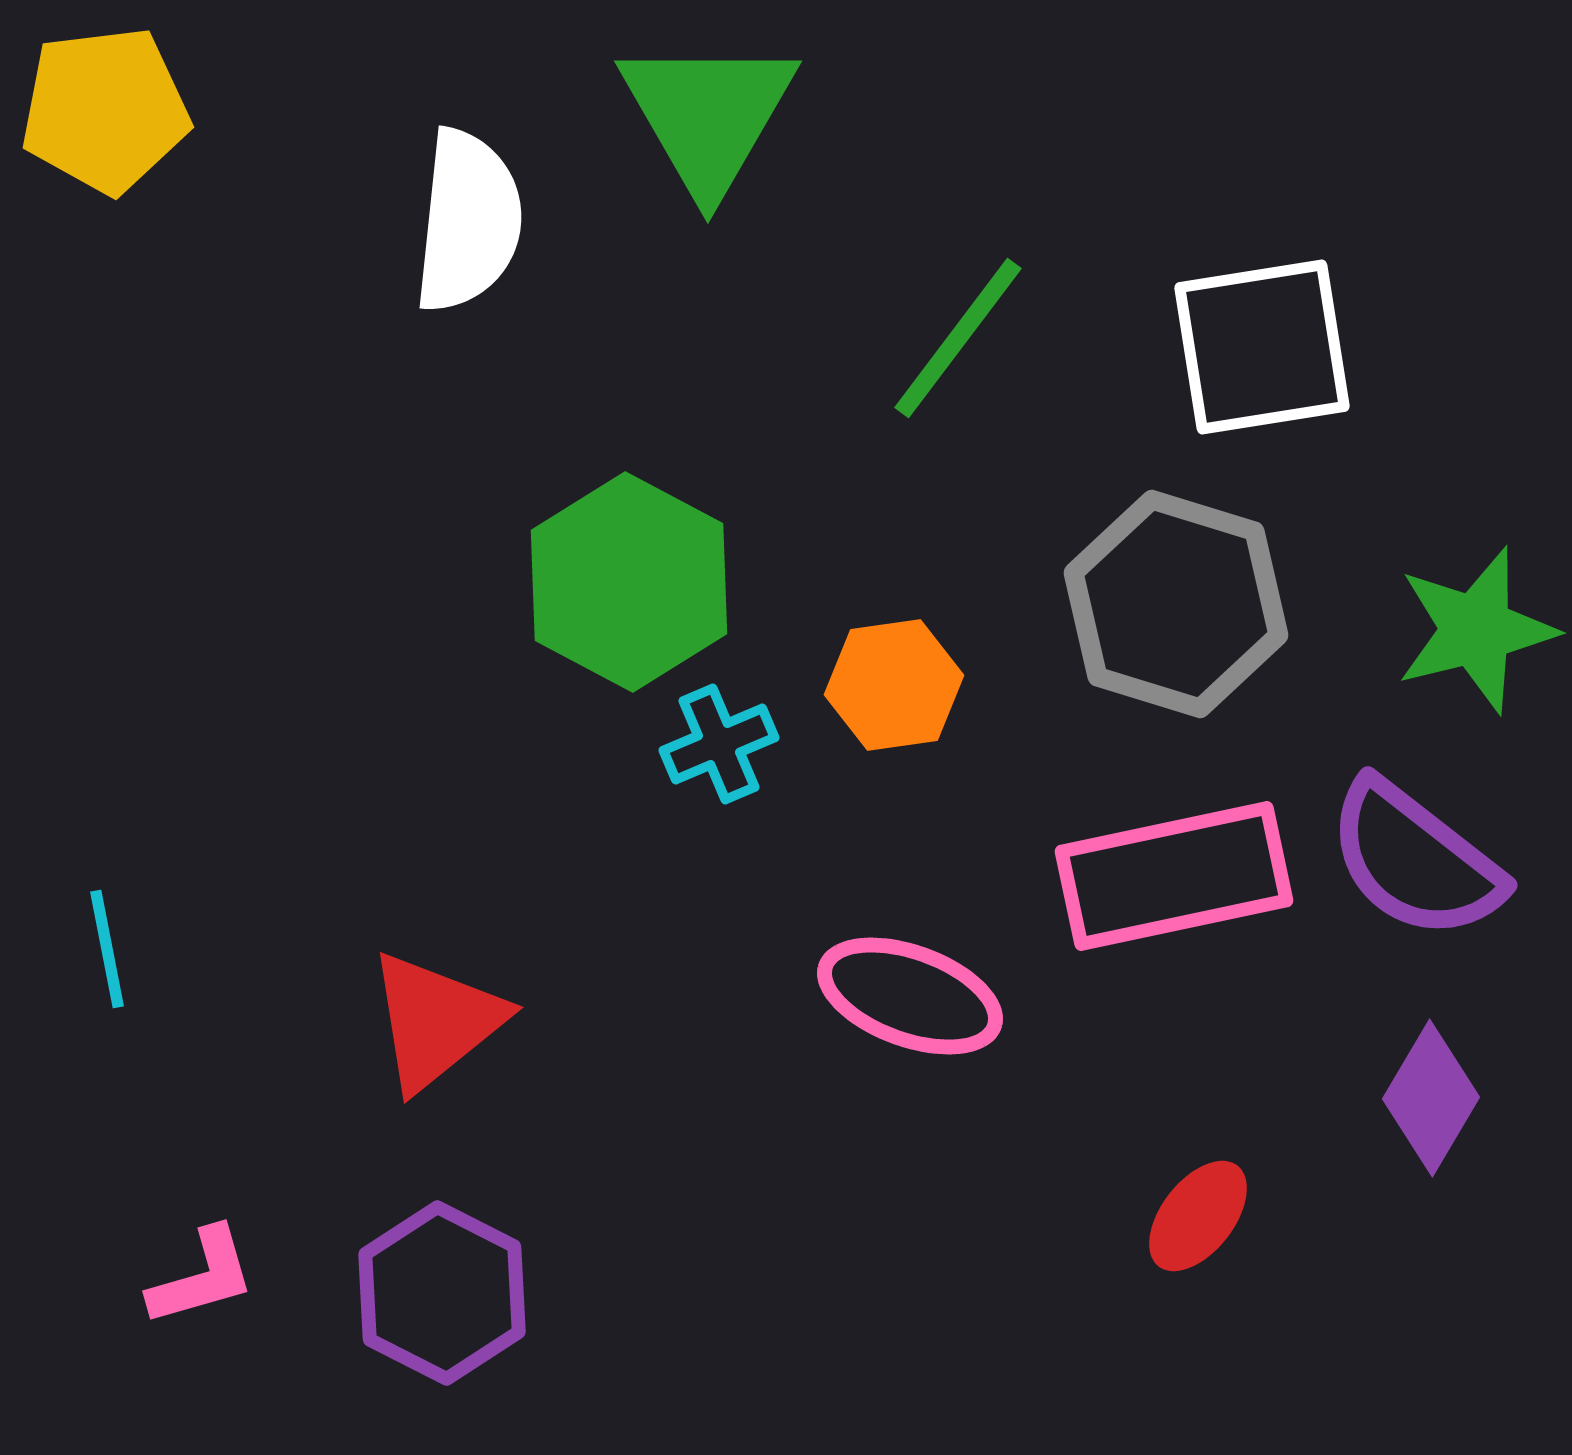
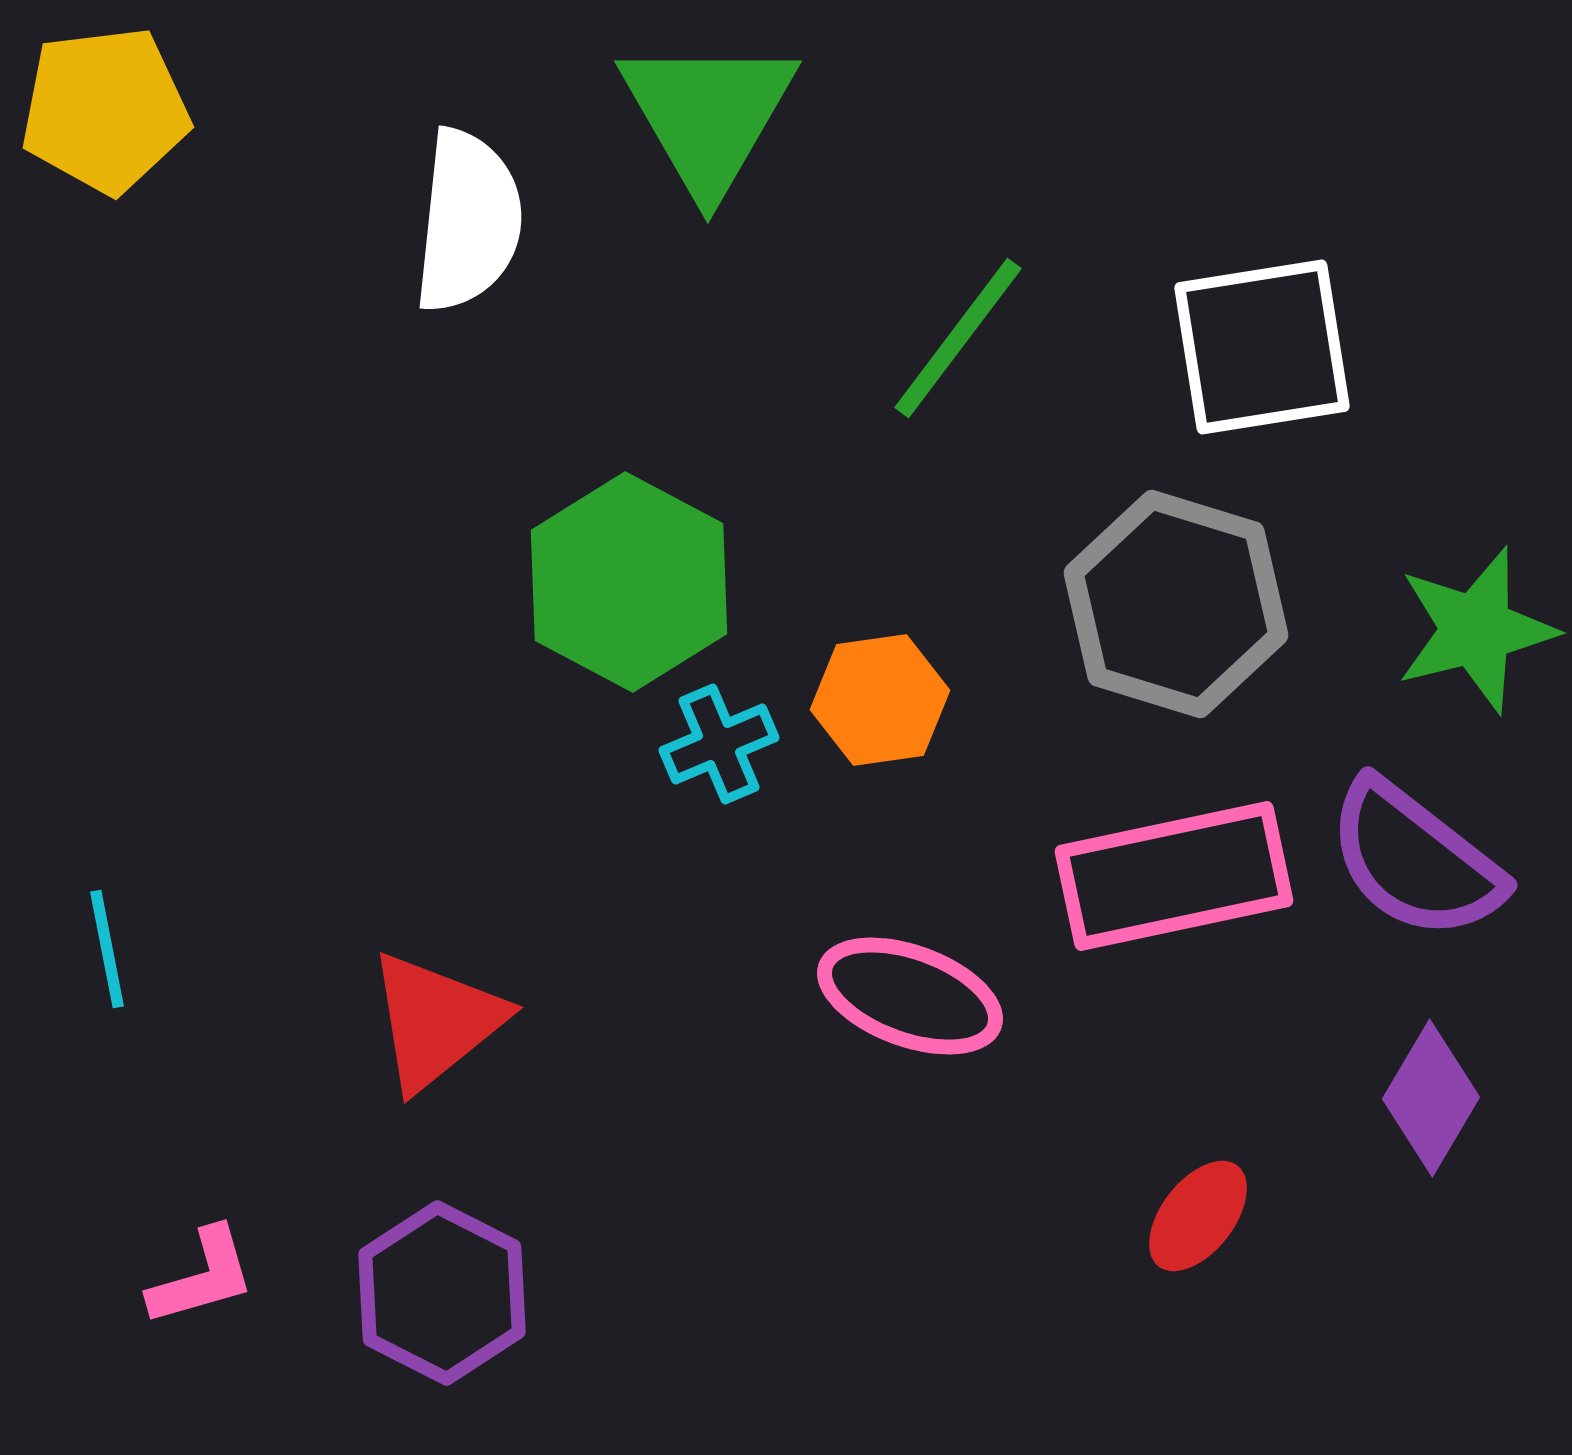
orange hexagon: moved 14 px left, 15 px down
